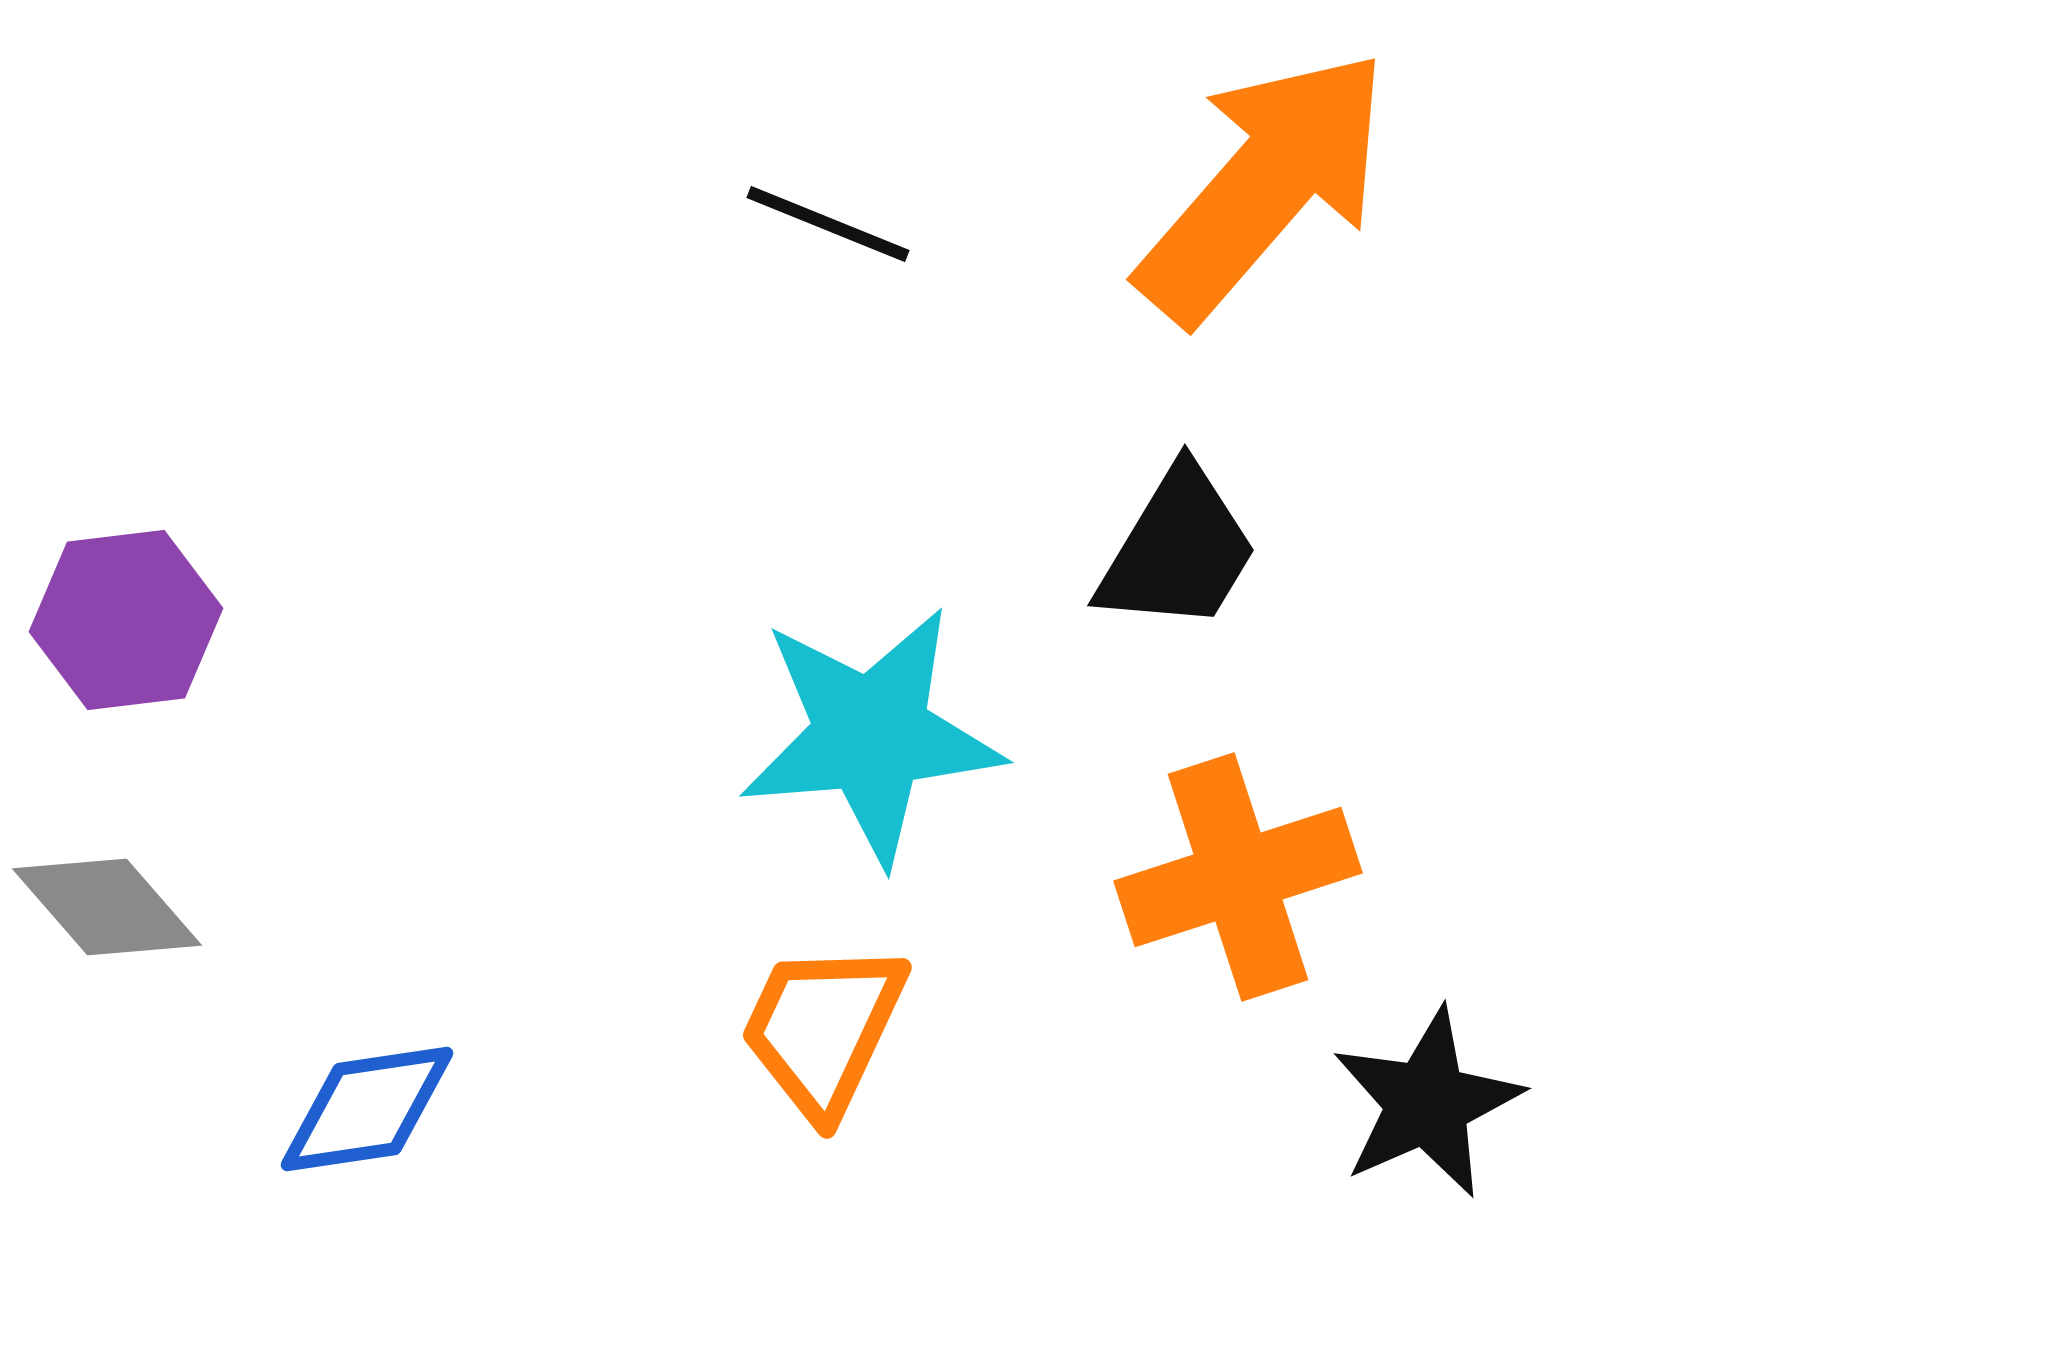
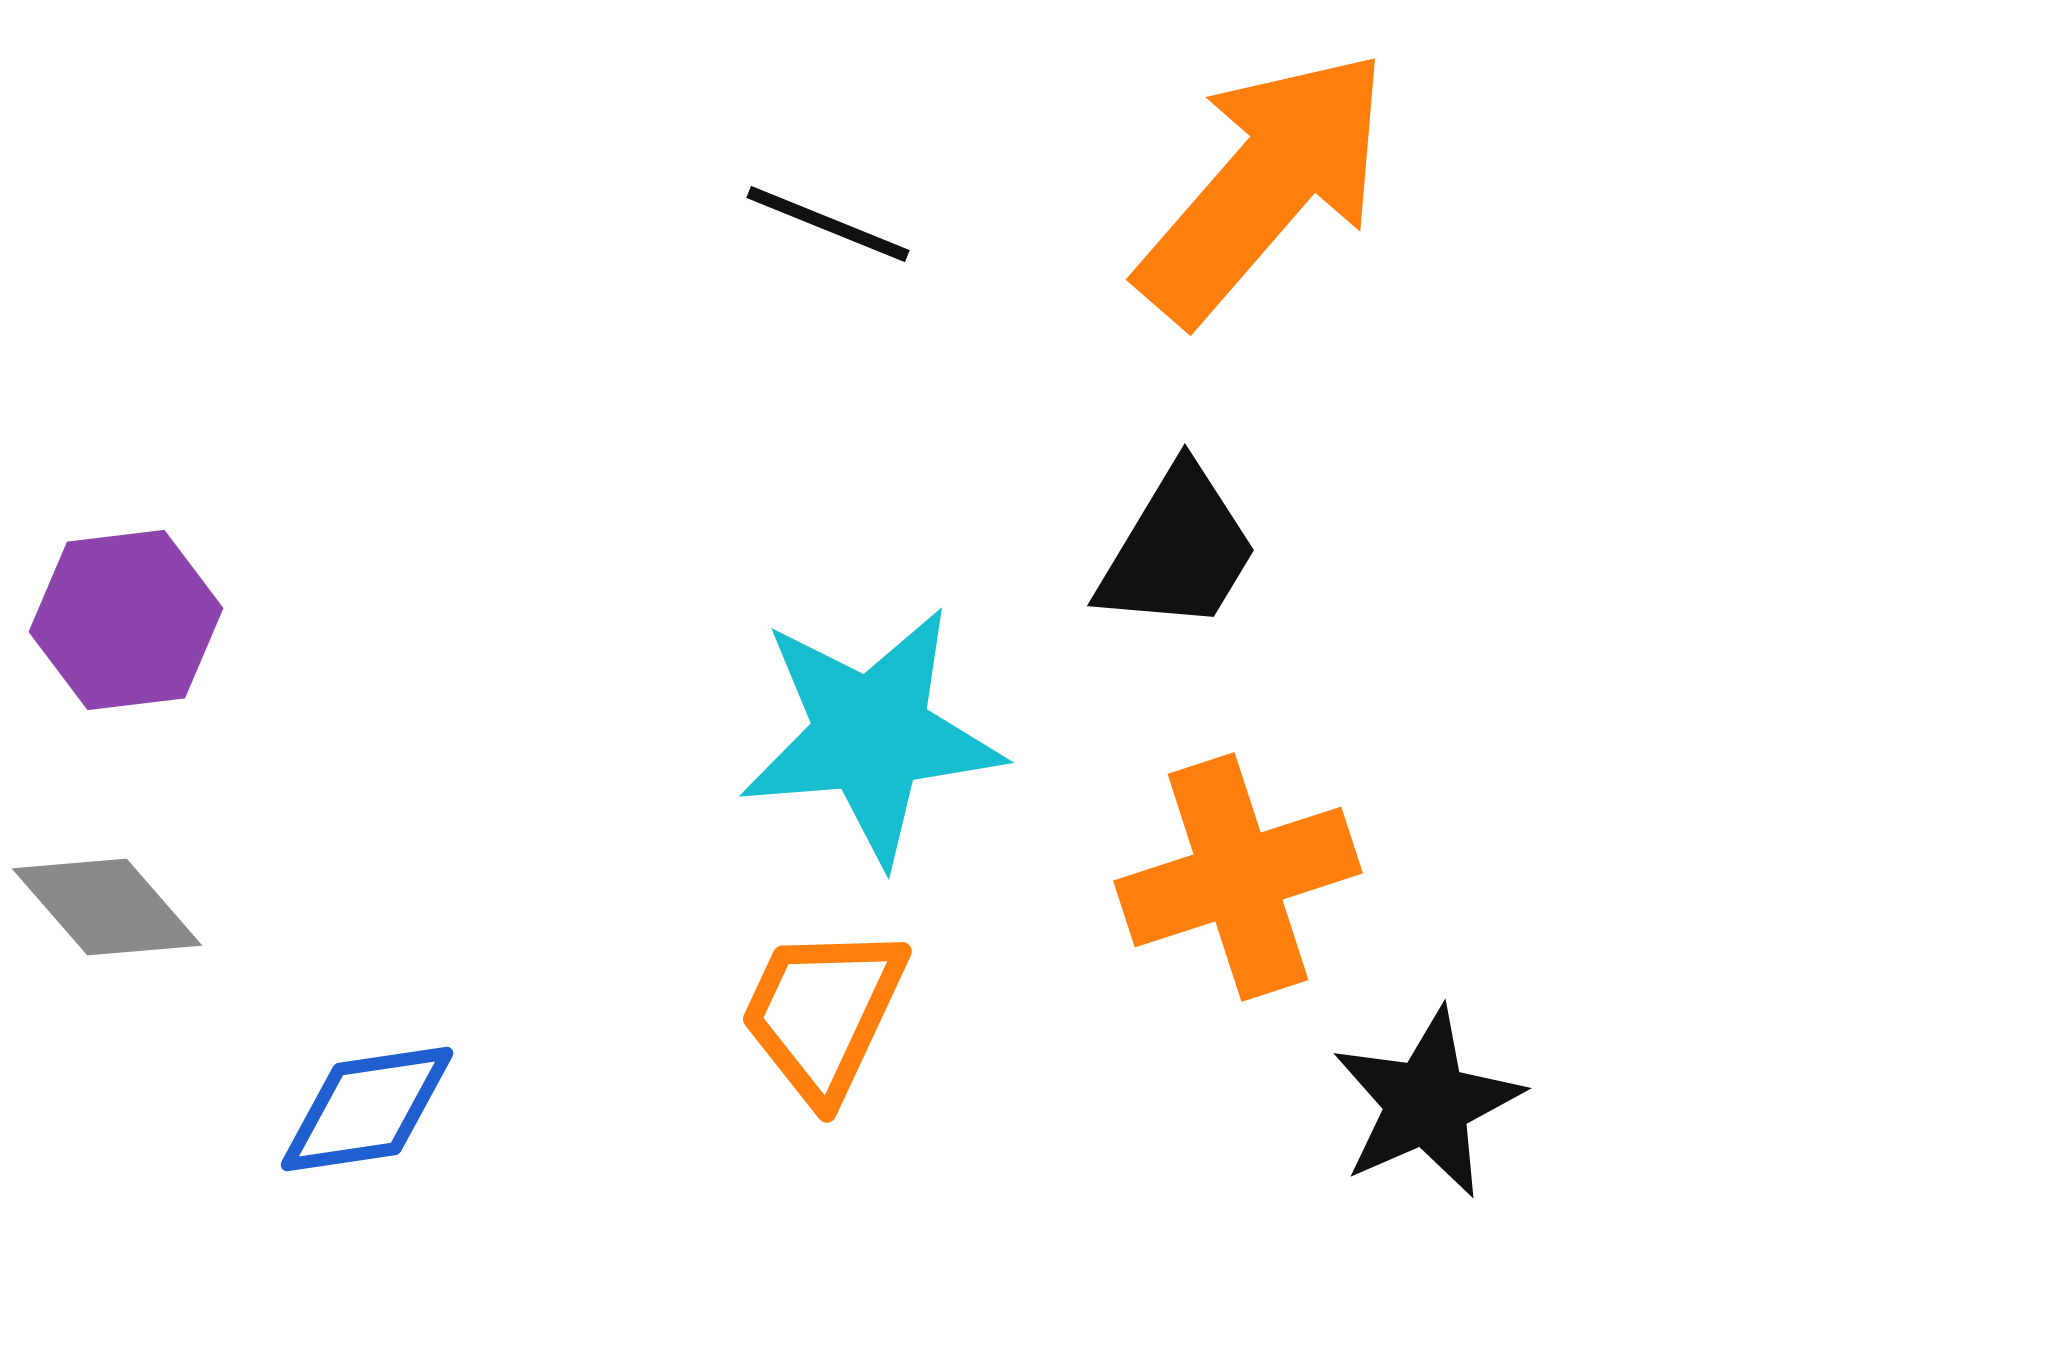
orange trapezoid: moved 16 px up
